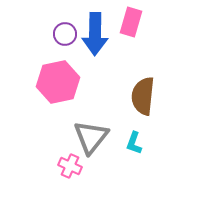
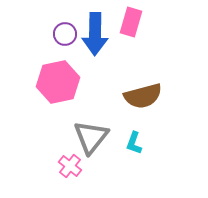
brown semicircle: rotated 111 degrees counterclockwise
pink cross: rotated 15 degrees clockwise
